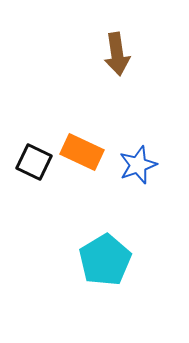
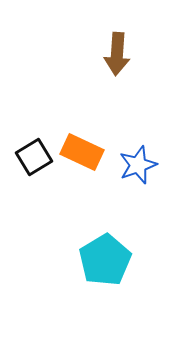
brown arrow: rotated 12 degrees clockwise
black square: moved 5 px up; rotated 33 degrees clockwise
